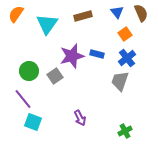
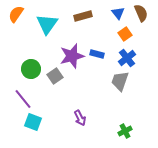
blue triangle: moved 1 px right, 1 px down
green circle: moved 2 px right, 2 px up
